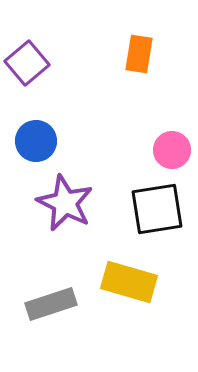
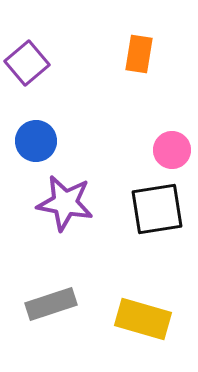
purple star: rotated 16 degrees counterclockwise
yellow rectangle: moved 14 px right, 37 px down
